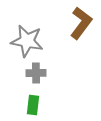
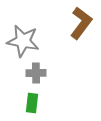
gray star: moved 4 px left
green rectangle: moved 1 px left, 2 px up
